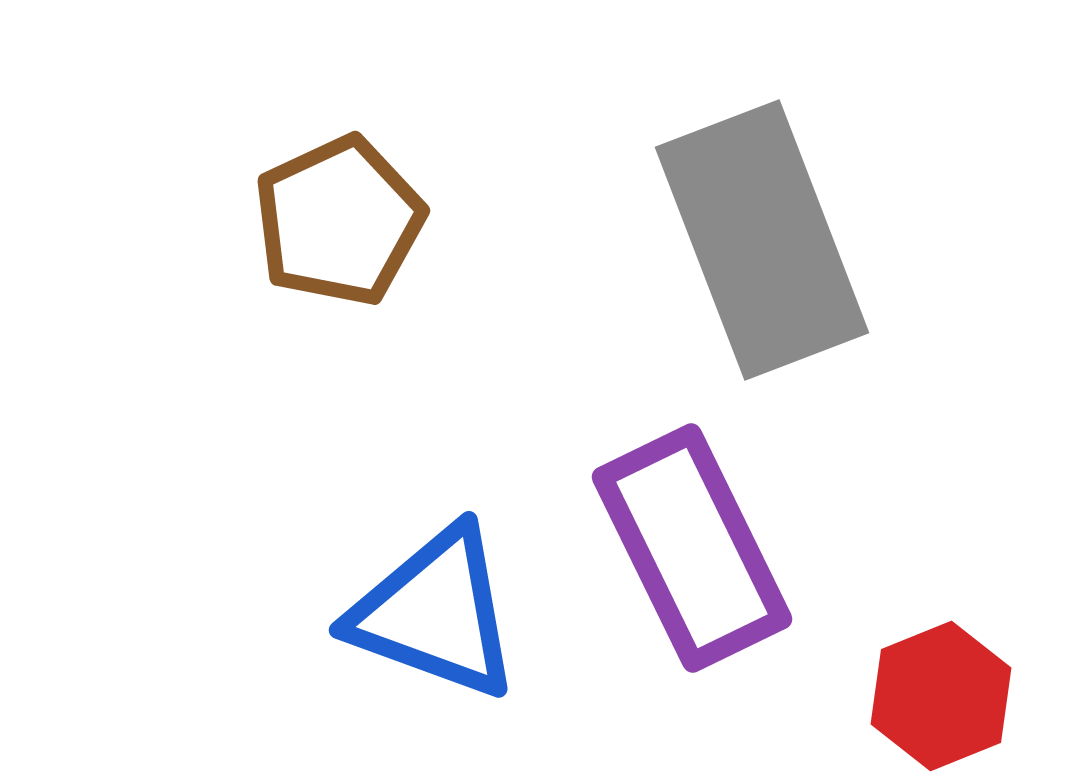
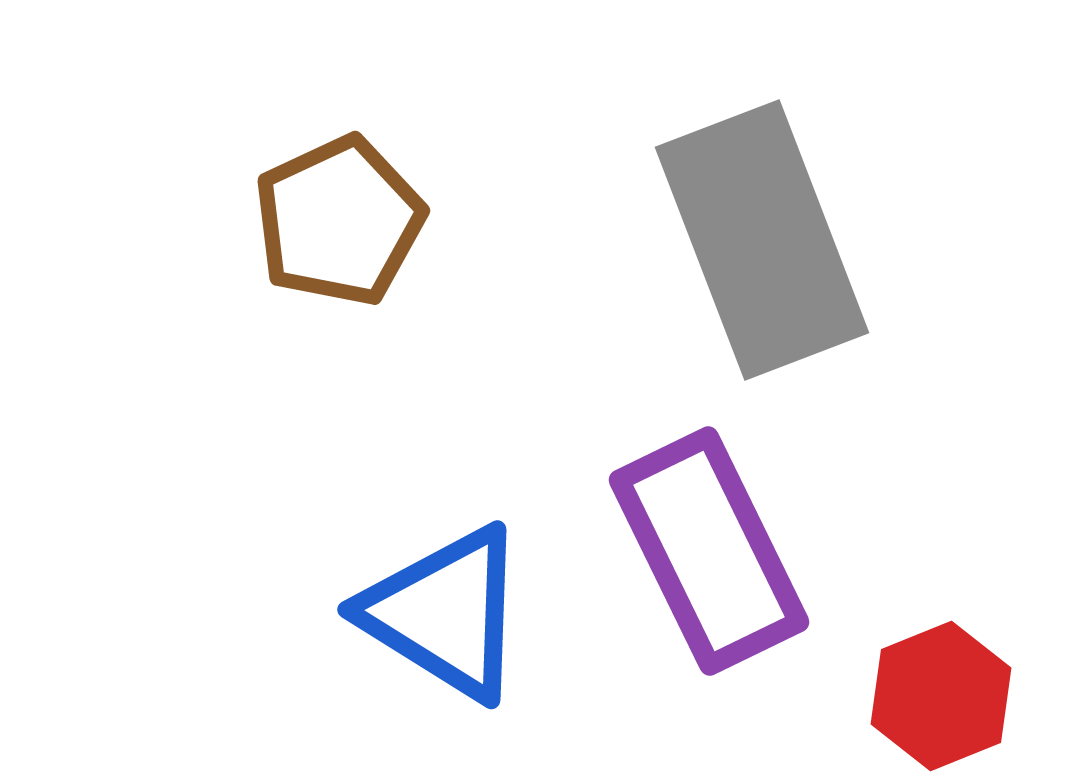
purple rectangle: moved 17 px right, 3 px down
blue triangle: moved 10 px right; rotated 12 degrees clockwise
